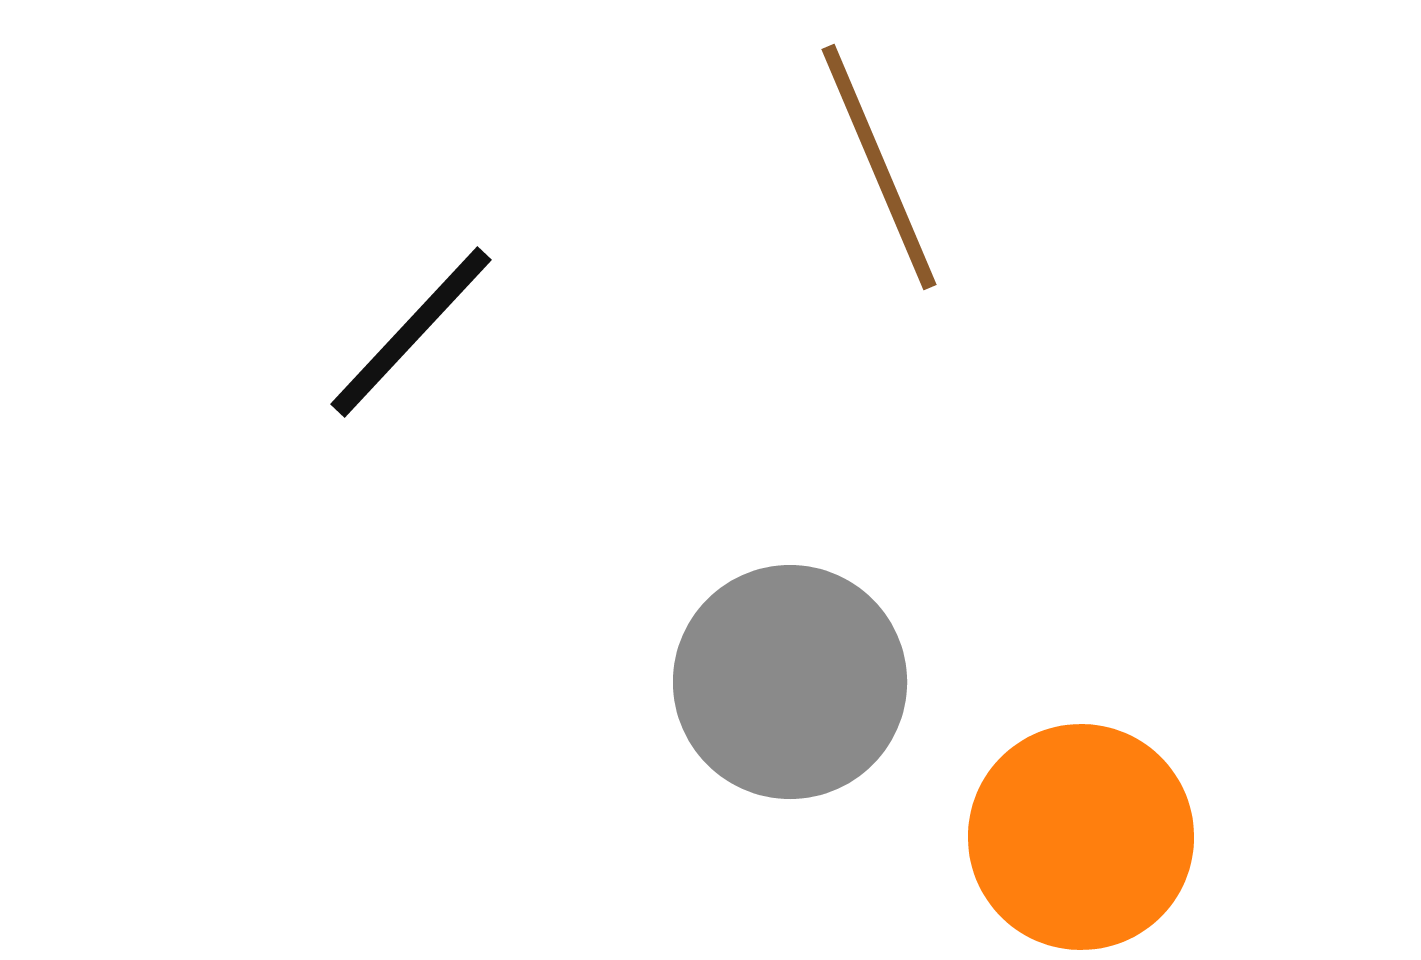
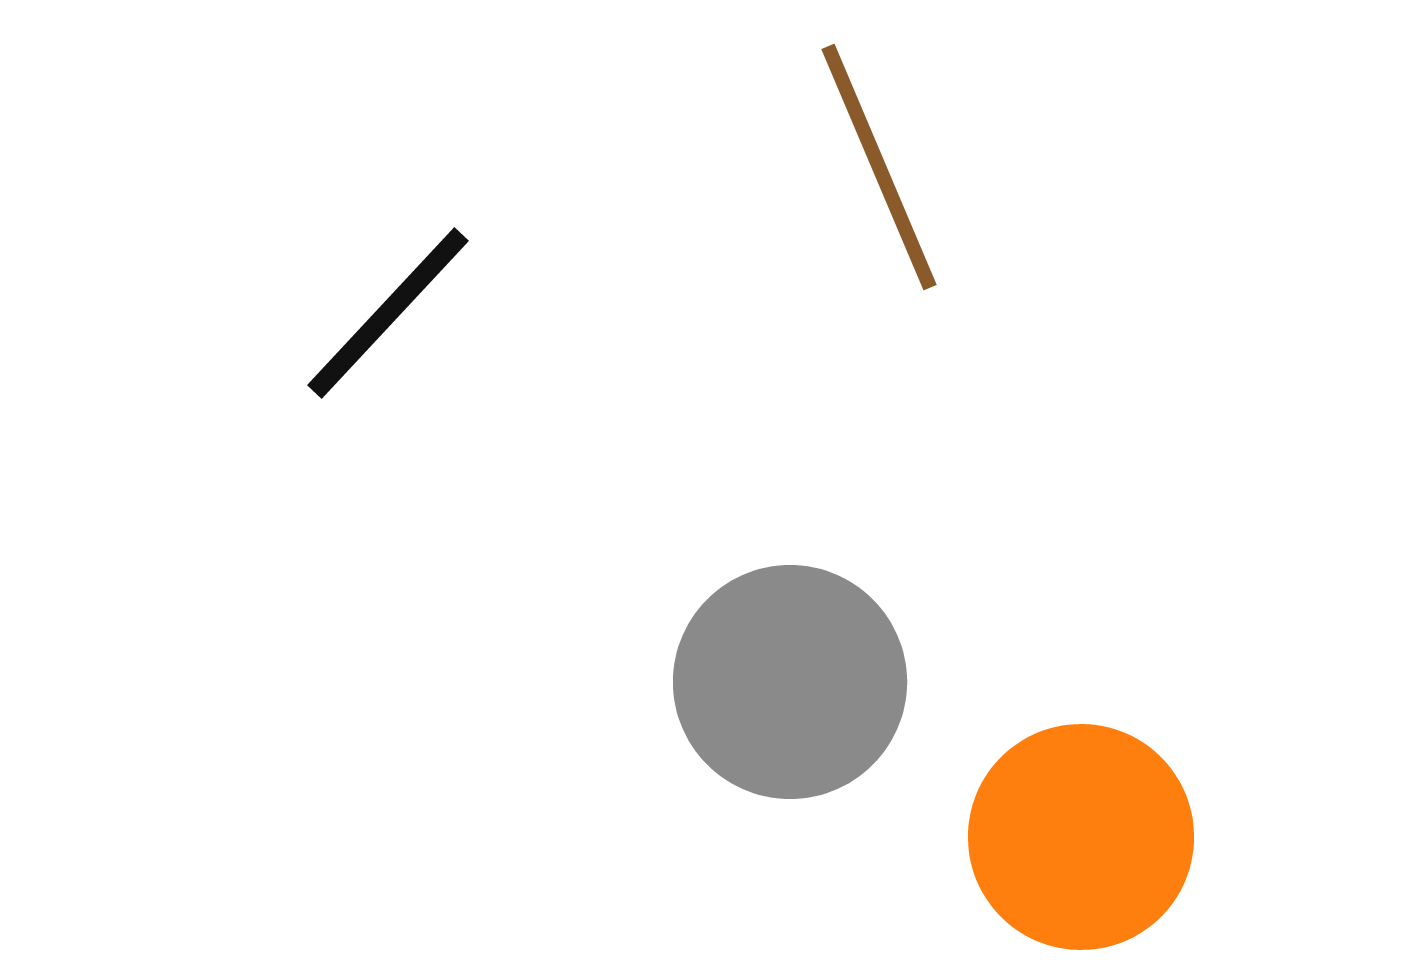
black line: moved 23 px left, 19 px up
